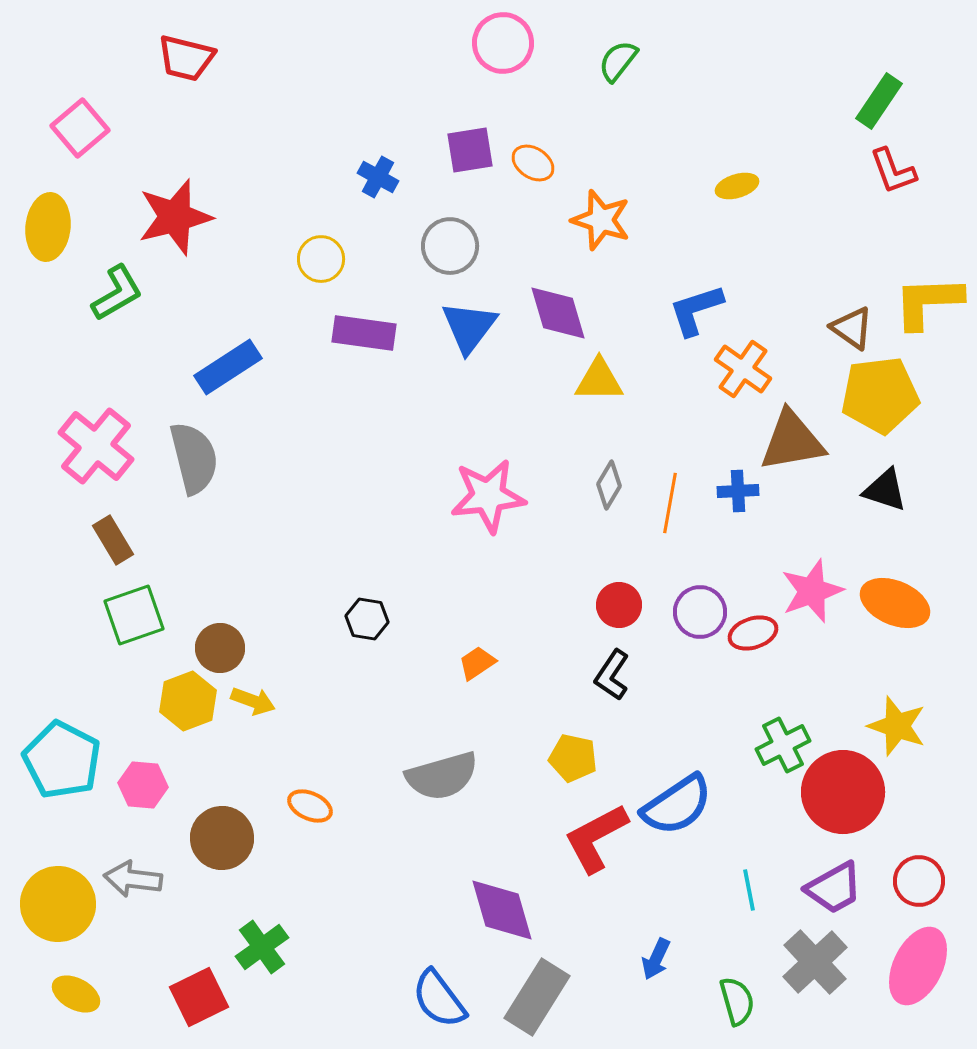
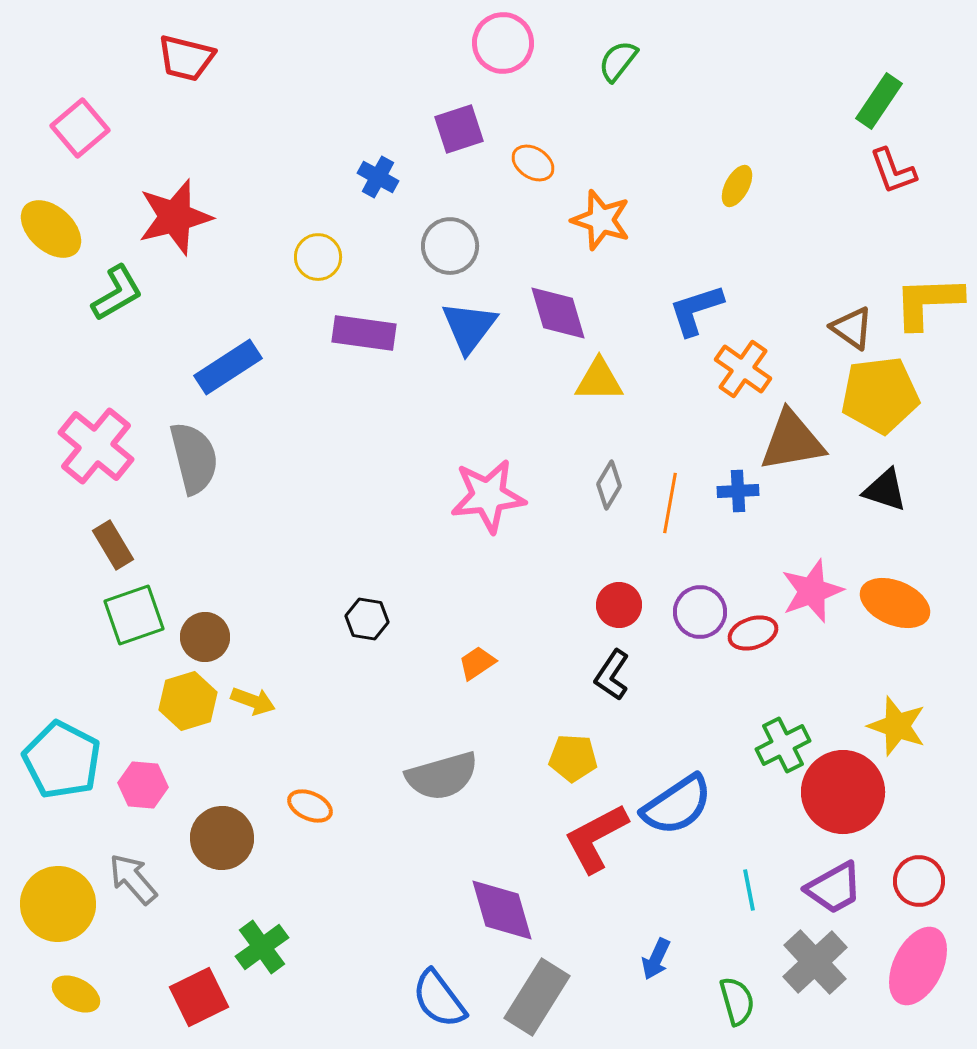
purple square at (470, 150): moved 11 px left, 21 px up; rotated 9 degrees counterclockwise
yellow ellipse at (737, 186): rotated 45 degrees counterclockwise
yellow ellipse at (48, 227): moved 3 px right, 2 px down; rotated 54 degrees counterclockwise
yellow circle at (321, 259): moved 3 px left, 2 px up
brown rectangle at (113, 540): moved 5 px down
brown circle at (220, 648): moved 15 px left, 11 px up
yellow hexagon at (188, 701): rotated 4 degrees clockwise
yellow pentagon at (573, 758): rotated 9 degrees counterclockwise
gray arrow at (133, 879): rotated 42 degrees clockwise
